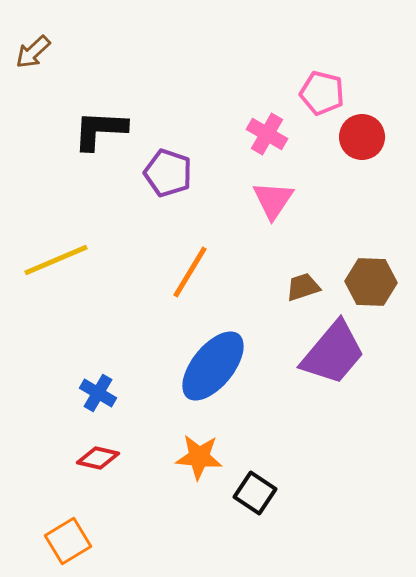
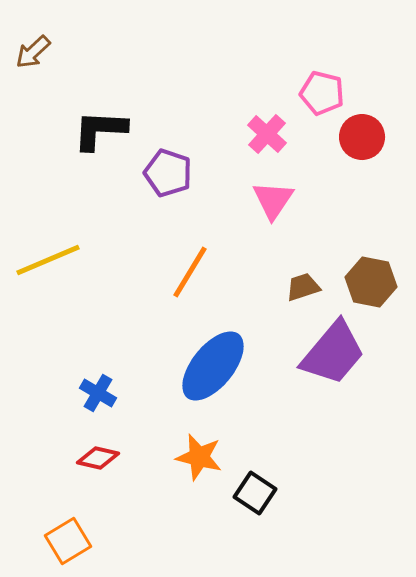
pink cross: rotated 12 degrees clockwise
yellow line: moved 8 px left
brown hexagon: rotated 9 degrees clockwise
orange star: rotated 9 degrees clockwise
